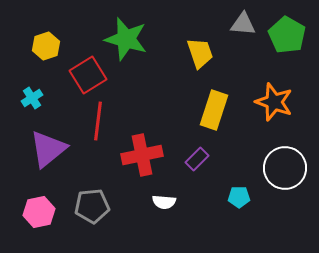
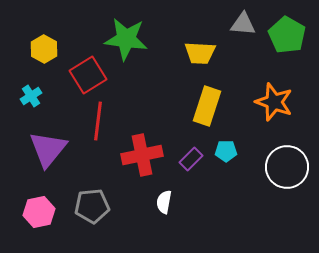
green star: rotated 9 degrees counterclockwise
yellow hexagon: moved 2 px left, 3 px down; rotated 12 degrees counterclockwise
yellow trapezoid: rotated 112 degrees clockwise
cyan cross: moved 1 px left, 2 px up
yellow rectangle: moved 7 px left, 4 px up
purple triangle: rotated 12 degrees counterclockwise
purple rectangle: moved 6 px left
white circle: moved 2 px right, 1 px up
cyan pentagon: moved 13 px left, 46 px up
white semicircle: rotated 95 degrees clockwise
